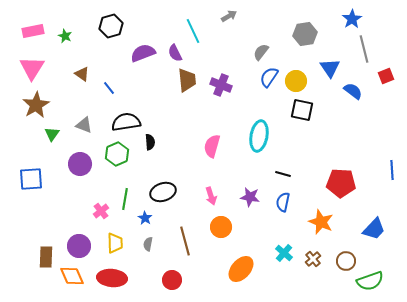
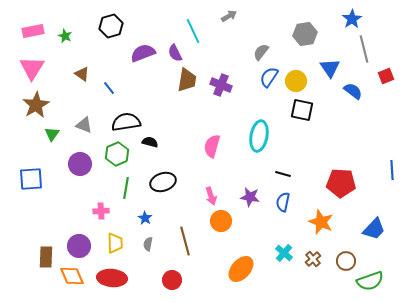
brown trapezoid at (187, 80): rotated 15 degrees clockwise
black semicircle at (150, 142): rotated 70 degrees counterclockwise
black ellipse at (163, 192): moved 10 px up
green line at (125, 199): moved 1 px right, 11 px up
pink cross at (101, 211): rotated 35 degrees clockwise
orange circle at (221, 227): moved 6 px up
